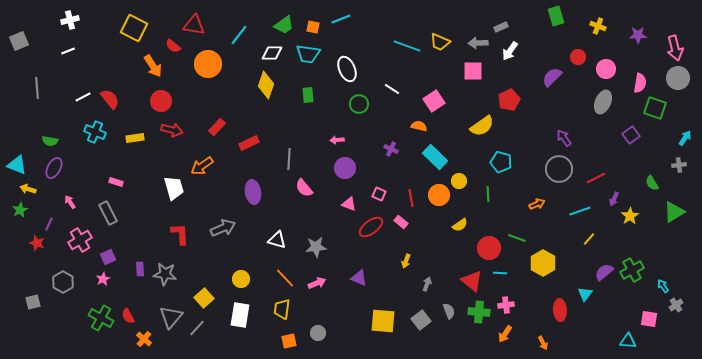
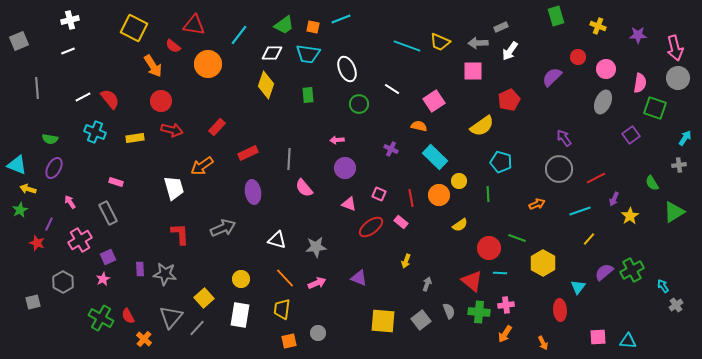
green semicircle at (50, 141): moved 2 px up
red rectangle at (249, 143): moved 1 px left, 10 px down
cyan triangle at (585, 294): moved 7 px left, 7 px up
pink square at (649, 319): moved 51 px left, 18 px down; rotated 12 degrees counterclockwise
